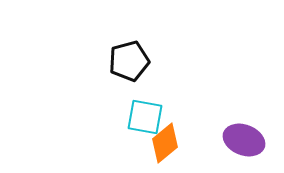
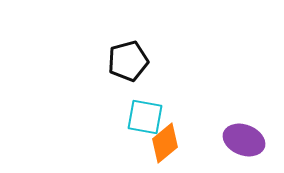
black pentagon: moved 1 px left
